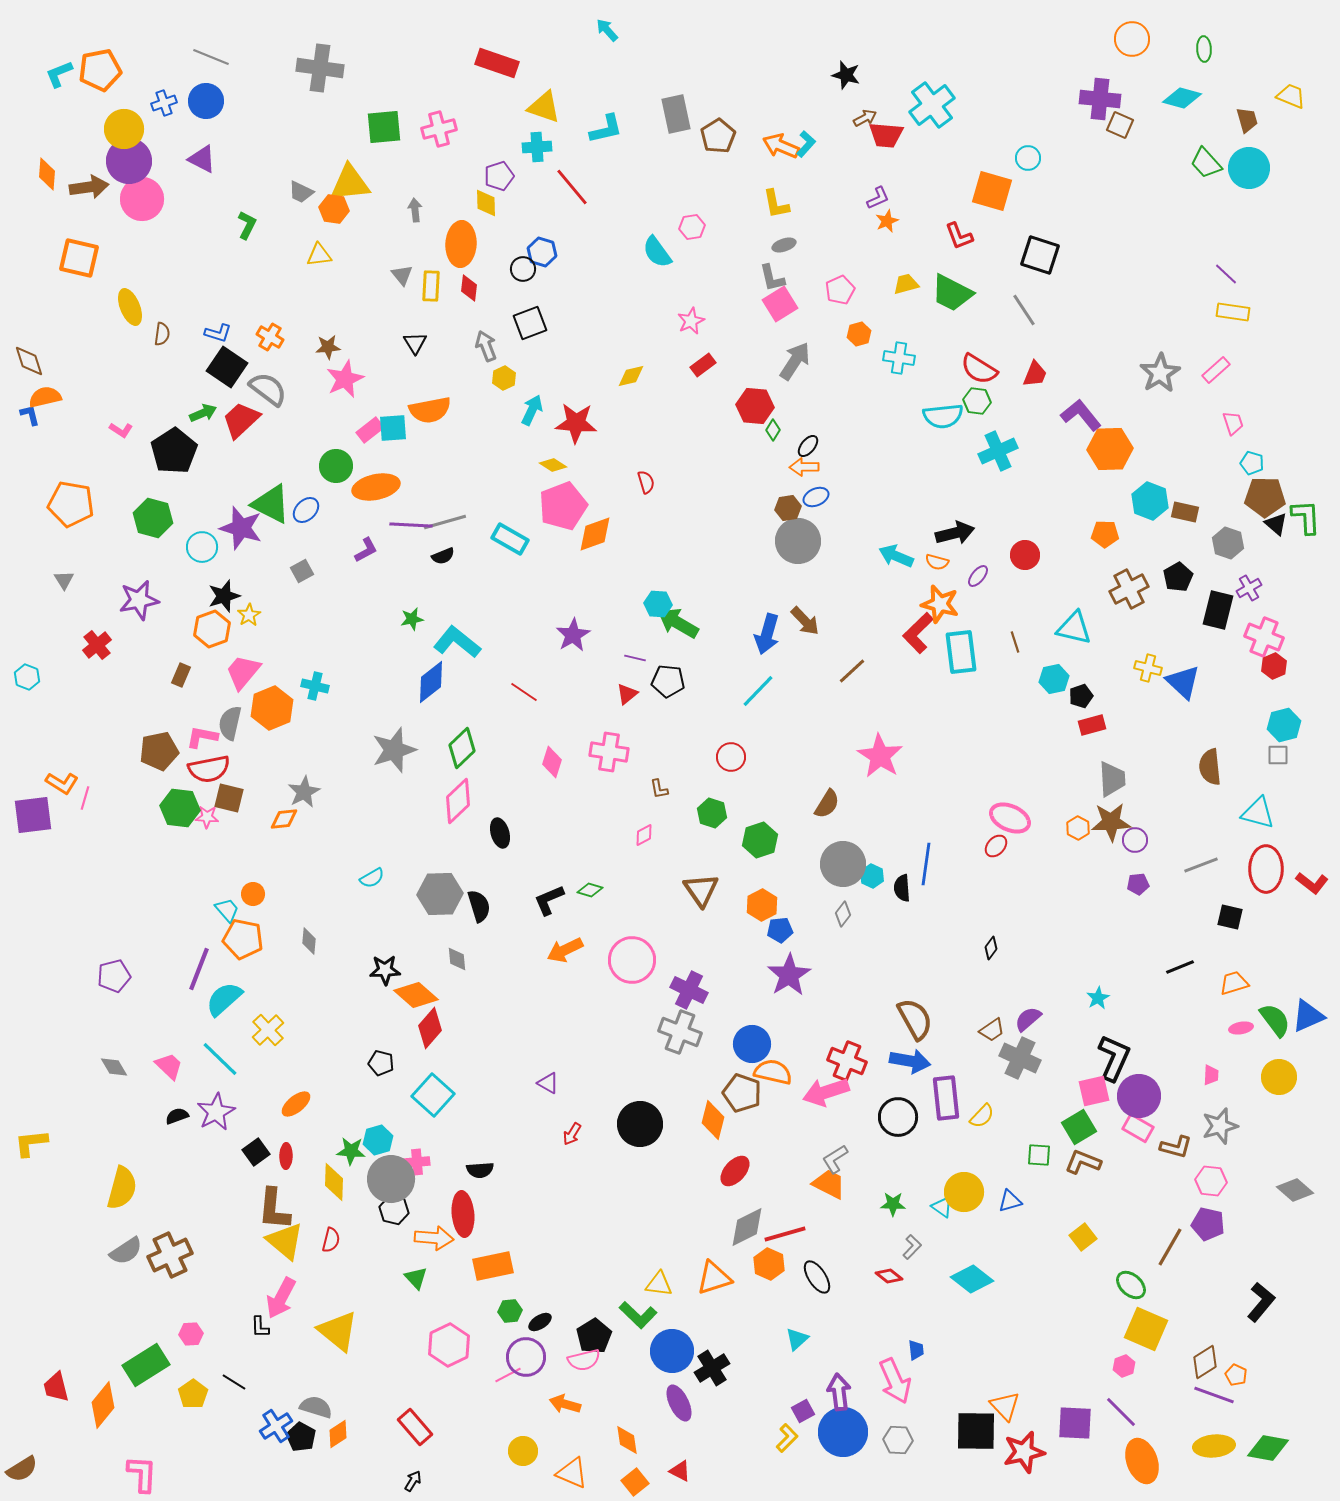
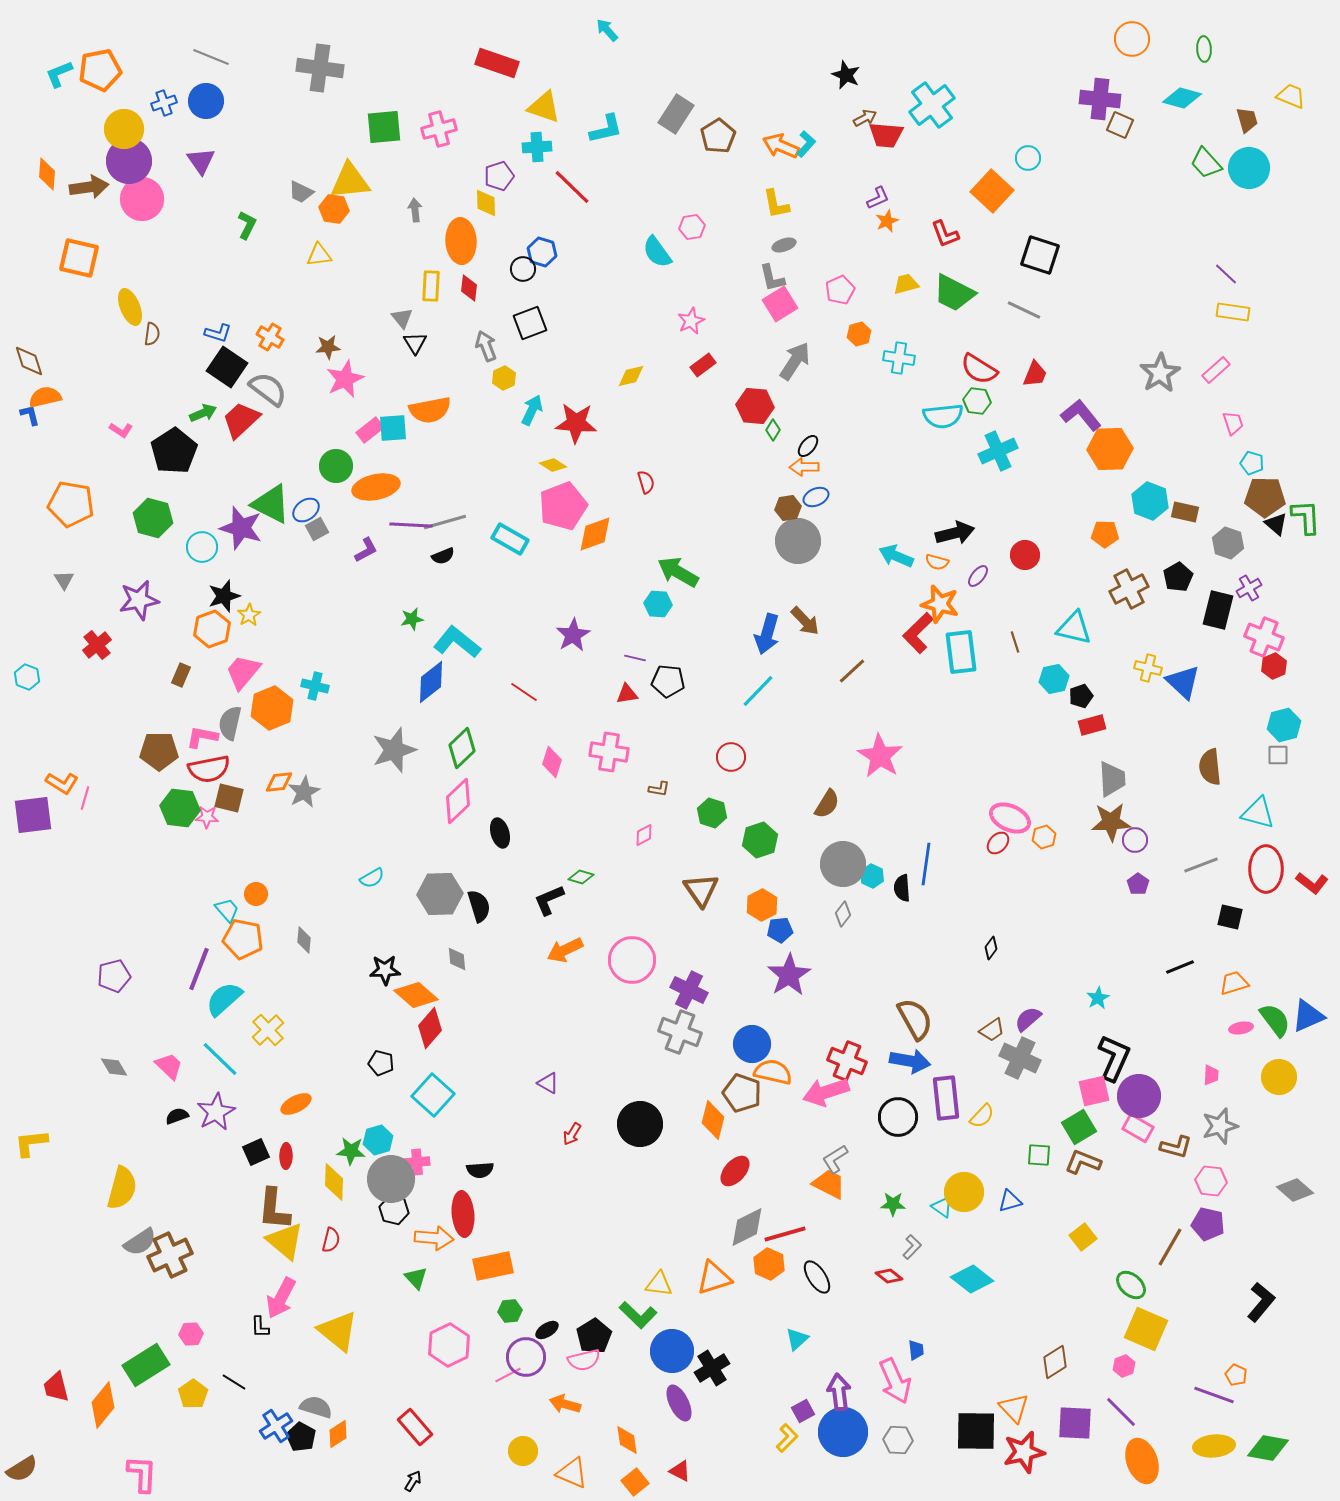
black star at (846, 75): rotated 8 degrees clockwise
gray rectangle at (676, 114): rotated 45 degrees clockwise
purple triangle at (202, 159): moved 1 px left, 2 px down; rotated 28 degrees clockwise
yellow triangle at (350, 183): moved 2 px up
red line at (572, 187): rotated 6 degrees counterclockwise
orange square at (992, 191): rotated 27 degrees clockwise
red L-shape at (959, 236): moved 14 px left, 2 px up
orange ellipse at (461, 244): moved 3 px up; rotated 6 degrees counterclockwise
gray triangle at (402, 275): moved 43 px down
green trapezoid at (952, 293): moved 2 px right
gray line at (1024, 310): rotated 32 degrees counterclockwise
brown semicircle at (162, 334): moved 10 px left
blue ellipse at (306, 510): rotated 8 degrees clockwise
gray square at (302, 571): moved 15 px right, 42 px up
green arrow at (678, 623): moved 51 px up
red triangle at (627, 694): rotated 30 degrees clockwise
brown pentagon at (159, 751): rotated 12 degrees clockwise
brown L-shape at (659, 789): rotated 70 degrees counterclockwise
orange diamond at (284, 819): moved 5 px left, 37 px up
orange hexagon at (1078, 828): moved 34 px left, 9 px down; rotated 15 degrees clockwise
red ellipse at (996, 846): moved 2 px right, 3 px up
purple pentagon at (1138, 884): rotated 30 degrees counterclockwise
green diamond at (590, 890): moved 9 px left, 13 px up
orange circle at (253, 894): moved 3 px right
gray diamond at (309, 941): moved 5 px left, 1 px up
orange ellipse at (296, 1104): rotated 12 degrees clockwise
black square at (256, 1152): rotated 12 degrees clockwise
gray semicircle at (126, 1251): moved 14 px right, 9 px up
black ellipse at (540, 1322): moved 7 px right, 8 px down
brown diamond at (1205, 1362): moved 150 px left
orange triangle at (1005, 1406): moved 9 px right, 2 px down
